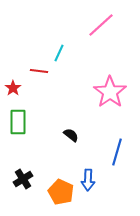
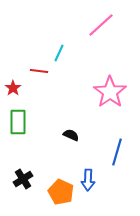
black semicircle: rotated 14 degrees counterclockwise
